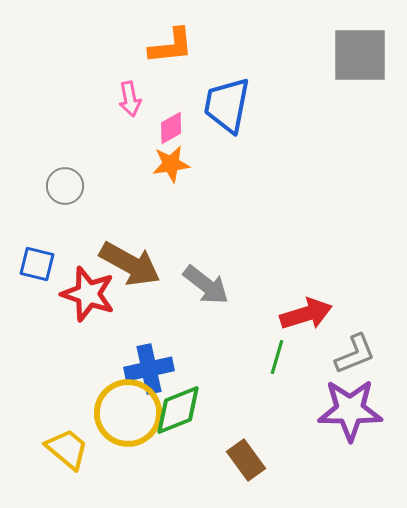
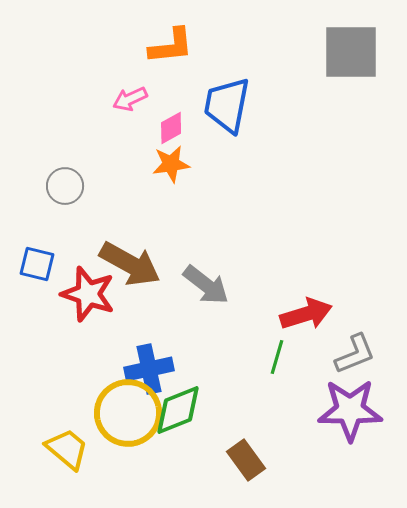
gray square: moved 9 px left, 3 px up
pink arrow: rotated 76 degrees clockwise
